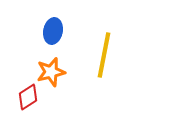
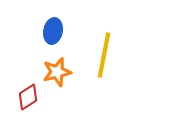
orange star: moved 6 px right
